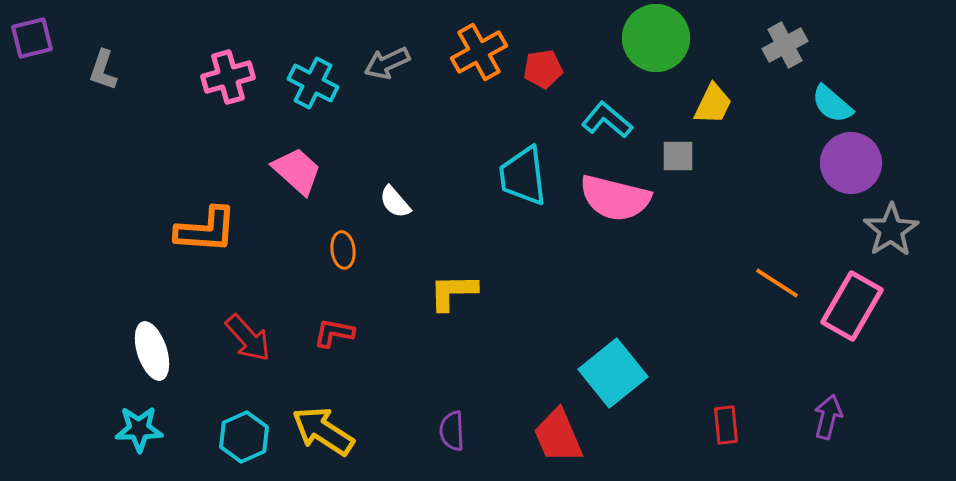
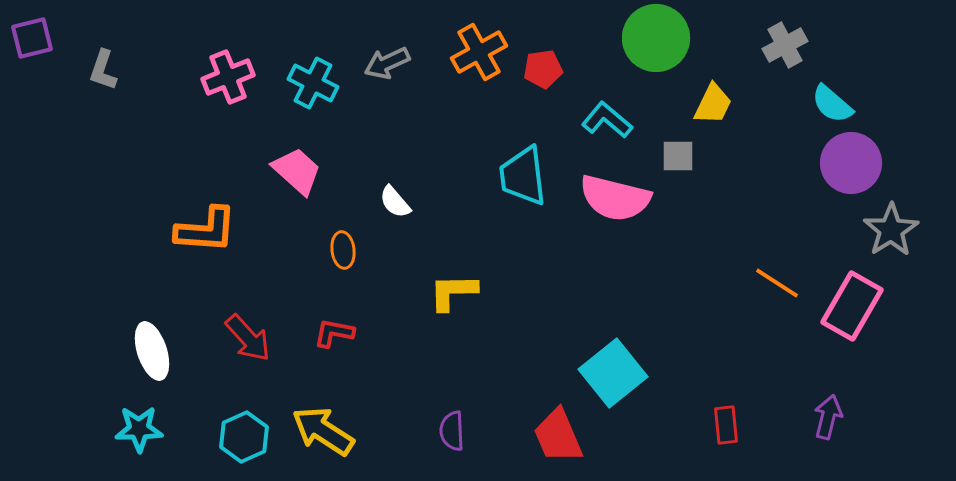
pink cross: rotated 6 degrees counterclockwise
